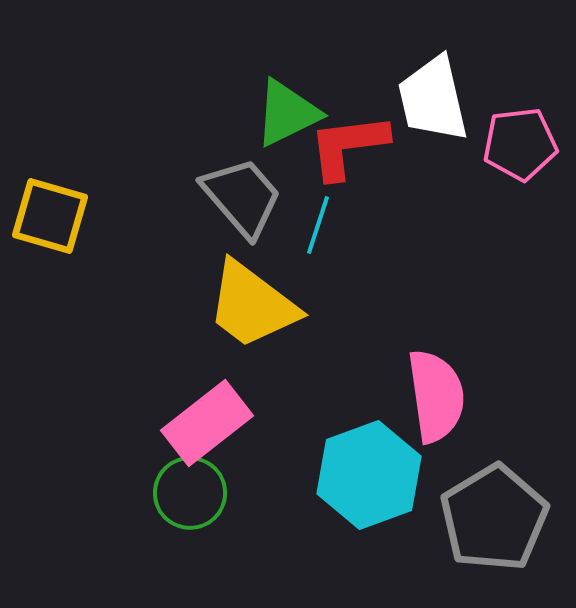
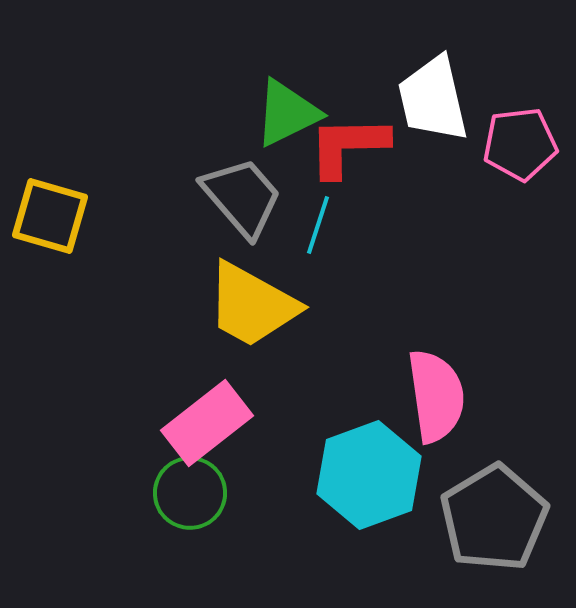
red L-shape: rotated 6 degrees clockwise
yellow trapezoid: rotated 8 degrees counterclockwise
